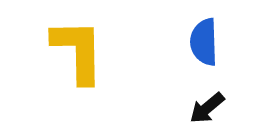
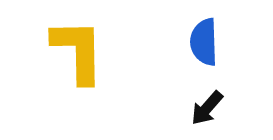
black arrow: rotated 9 degrees counterclockwise
